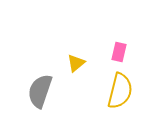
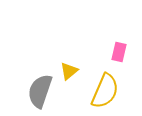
yellow triangle: moved 7 px left, 8 px down
yellow semicircle: moved 15 px left; rotated 9 degrees clockwise
